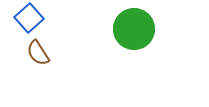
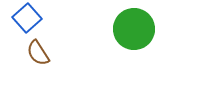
blue square: moved 2 px left
